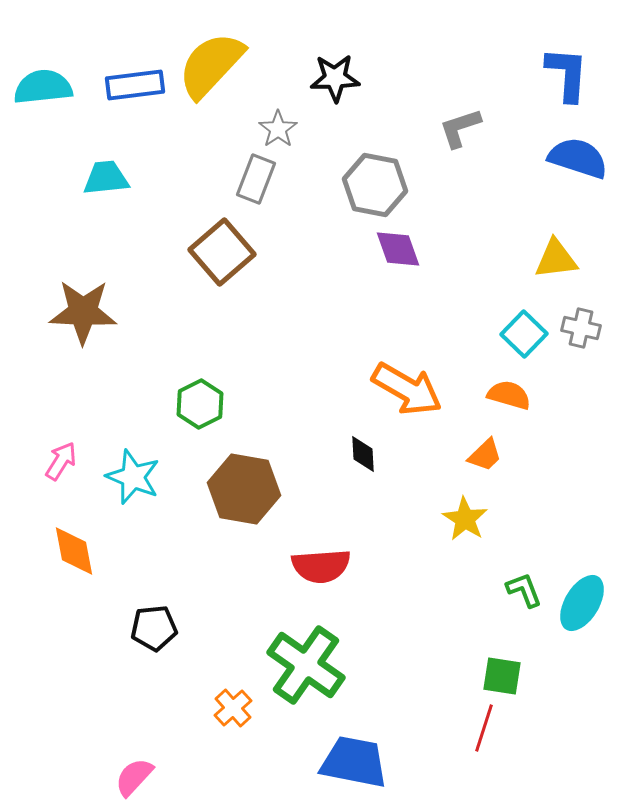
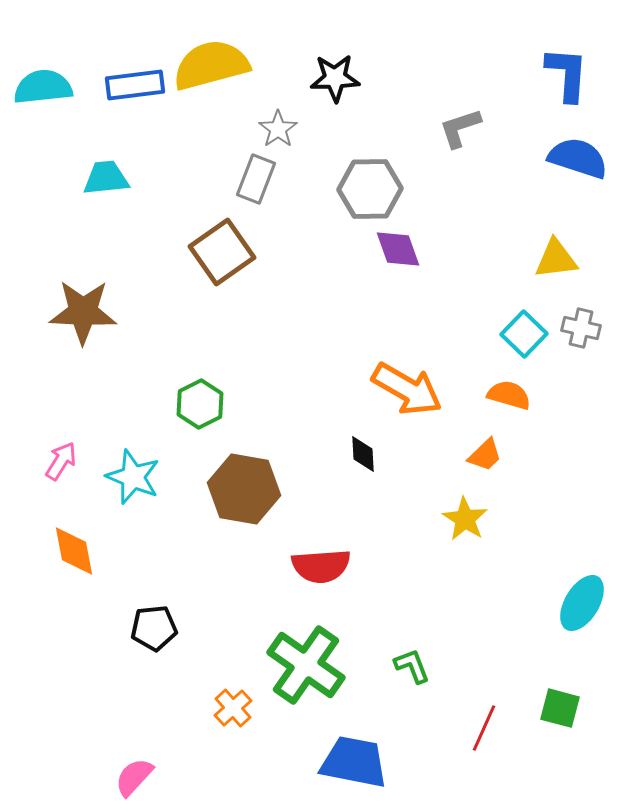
yellow semicircle: rotated 32 degrees clockwise
gray hexagon: moved 5 px left, 4 px down; rotated 12 degrees counterclockwise
brown square: rotated 6 degrees clockwise
green L-shape: moved 112 px left, 76 px down
green square: moved 58 px right, 32 px down; rotated 6 degrees clockwise
red line: rotated 6 degrees clockwise
